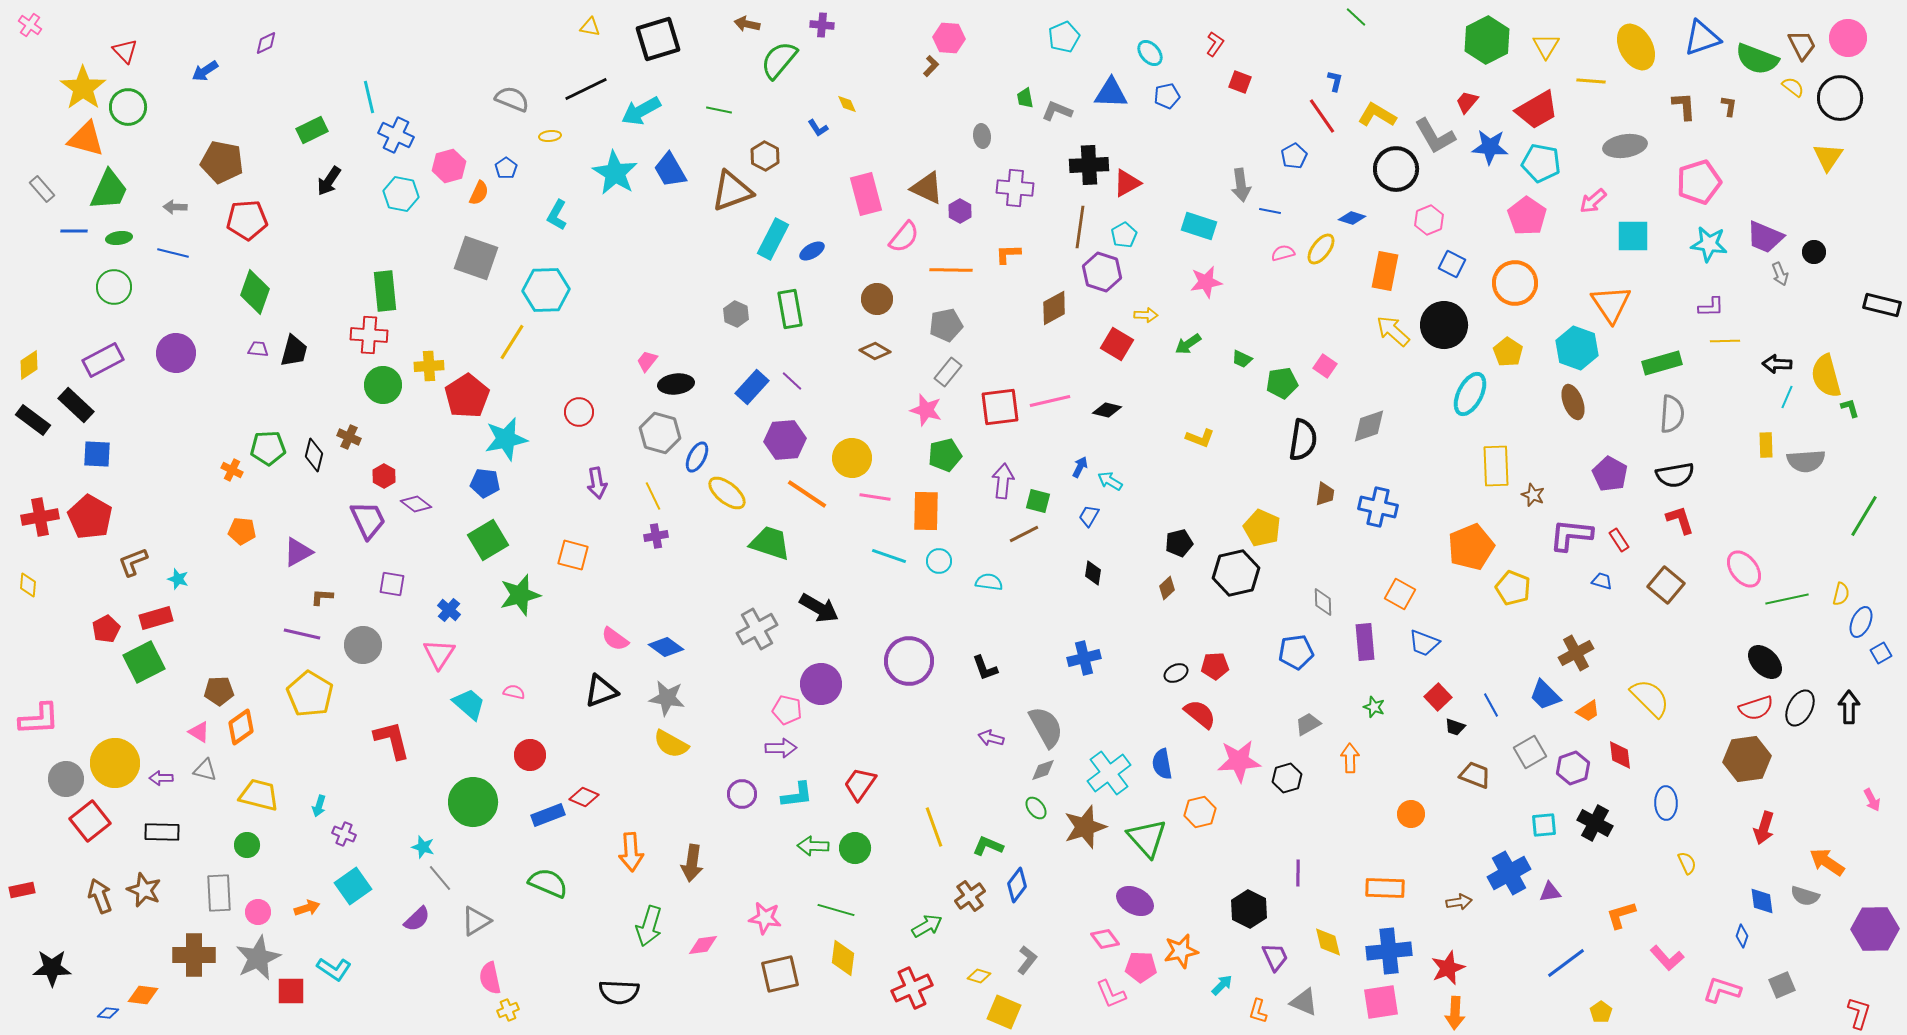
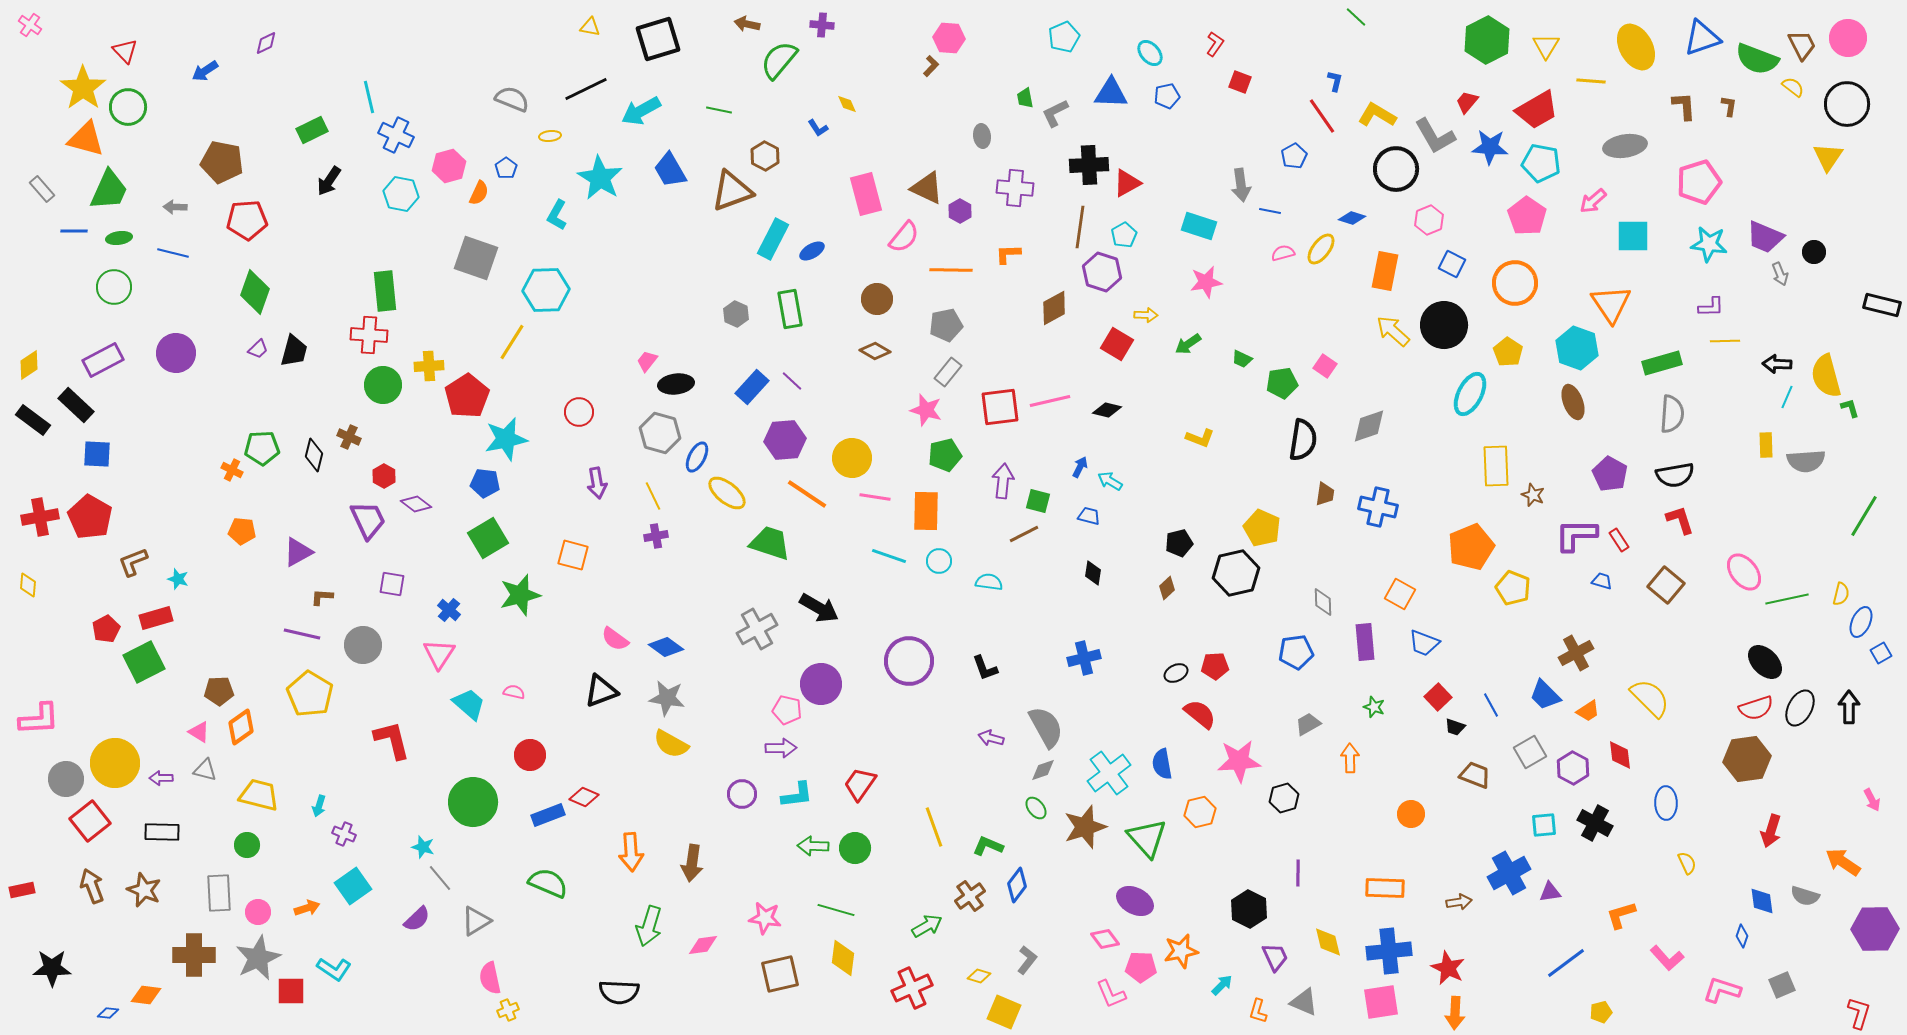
black circle at (1840, 98): moved 7 px right, 6 px down
gray L-shape at (1057, 111): moved 2 px left, 2 px down; rotated 48 degrees counterclockwise
cyan star at (615, 173): moved 15 px left, 5 px down
purple trapezoid at (258, 349): rotated 130 degrees clockwise
green pentagon at (268, 448): moved 6 px left
blue trapezoid at (1089, 516): rotated 75 degrees clockwise
purple L-shape at (1571, 535): moved 5 px right; rotated 6 degrees counterclockwise
green square at (488, 540): moved 2 px up
pink ellipse at (1744, 569): moved 3 px down
purple hexagon at (1573, 768): rotated 12 degrees counterclockwise
black hexagon at (1287, 778): moved 3 px left, 20 px down
red arrow at (1764, 828): moved 7 px right, 3 px down
orange arrow at (1827, 862): moved 16 px right
brown arrow at (100, 896): moved 8 px left, 10 px up
red star at (1448, 968): rotated 24 degrees counterclockwise
orange diamond at (143, 995): moved 3 px right
yellow pentagon at (1601, 1012): rotated 20 degrees clockwise
